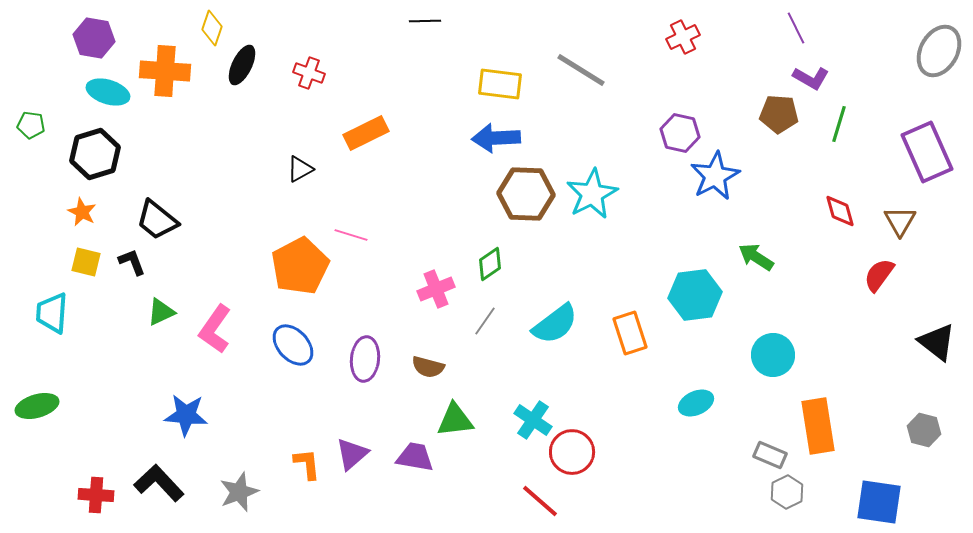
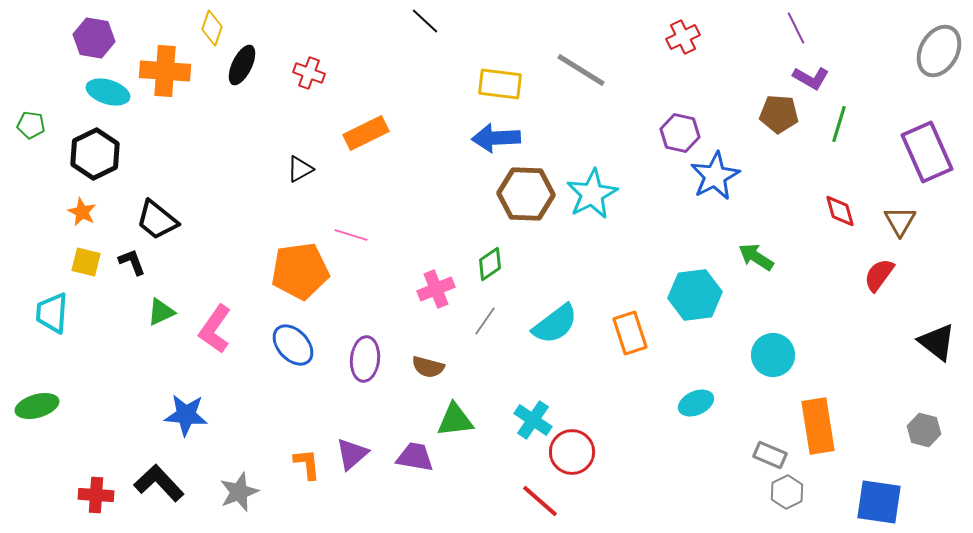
black line at (425, 21): rotated 44 degrees clockwise
black hexagon at (95, 154): rotated 9 degrees counterclockwise
orange pentagon at (300, 266): moved 5 px down; rotated 20 degrees clockwise
